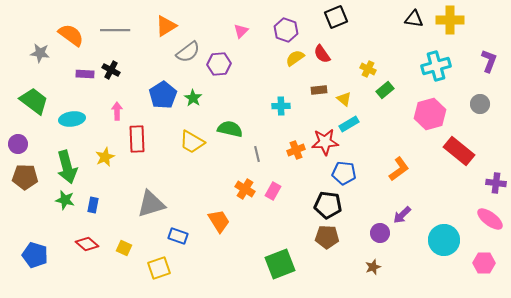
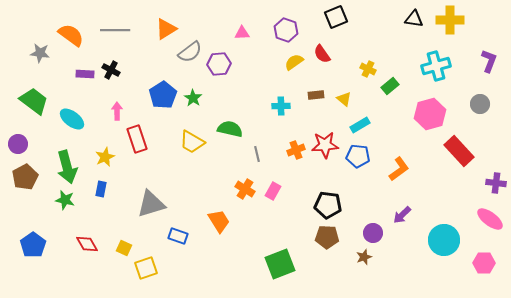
orange triangle at (166, 26): moved 3 px down
pink triangle at (241, 31): moved 1 px right, 2 px down; rotated 42 degrees clockwise
gray semicircle at (188, 52): moved 2 px right
yellow semicircle at (295, 58): moved 1 px left, 4 px down
brown rectangle at (319, 90): moved 3 px left, 5 px down
green rectangle at (385, 90): moved 5 px right, 4 px up
cyan ellipse at (72, 119): rotated 45 degrees clockwise
cyan rectangle at (349, 124): moved 11 px right, 1 px down
red rectangle at (137, 139): rotated 16 degrees counterclockwise
red star at (325, 142): moved 3 px down
red rectangle at (459, 151): rotated 8 degrees clockwise
blue pentagon at (344, 173): moved 14 px right, 17 px up
brown pentagon at (25, 177): rotated 30 degrees counterclockwise
blue rectangle at (93, 205): moved 8 px right, 16 px up
purple circle at (380, 233): moved 7 px left
red diamond at (87, 244): rotated 20 degrees clockwise
blue pentagon at (35, 255): moved 2 px left, 10 px up; rotated 20 degrees clockwise
brown star at (373, 267): moved 9 px left, 10 px up
yellow square at (159, 268): moved 13 px left
